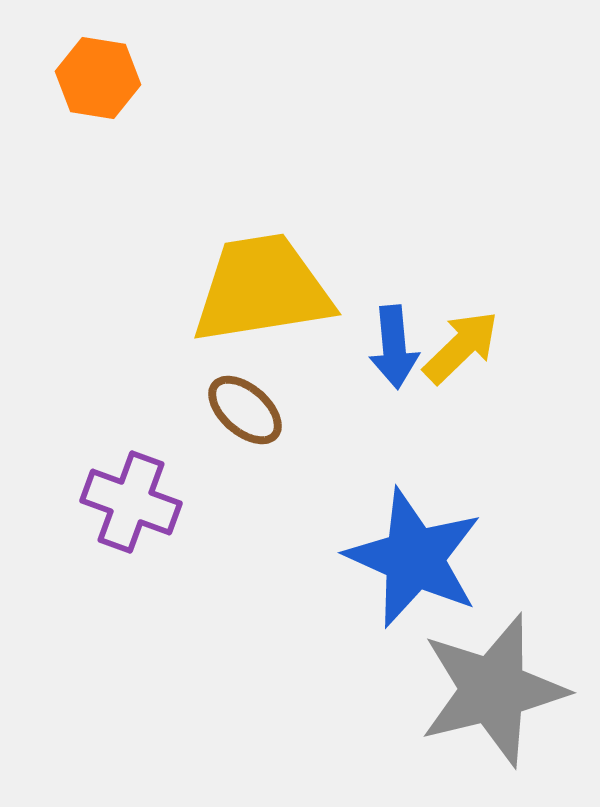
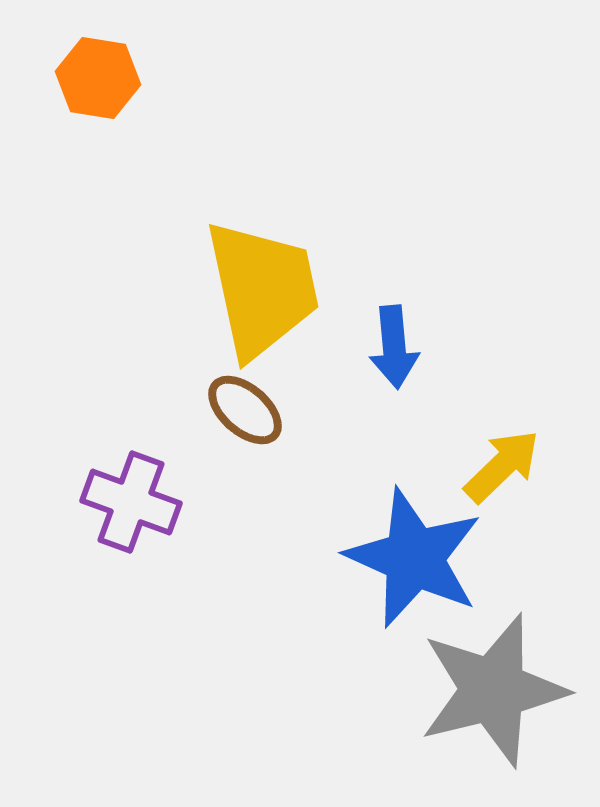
yellow trapezoid: rotated 87 degrees clockwise
yellow arrow: moved 41 px right, 119 px down
